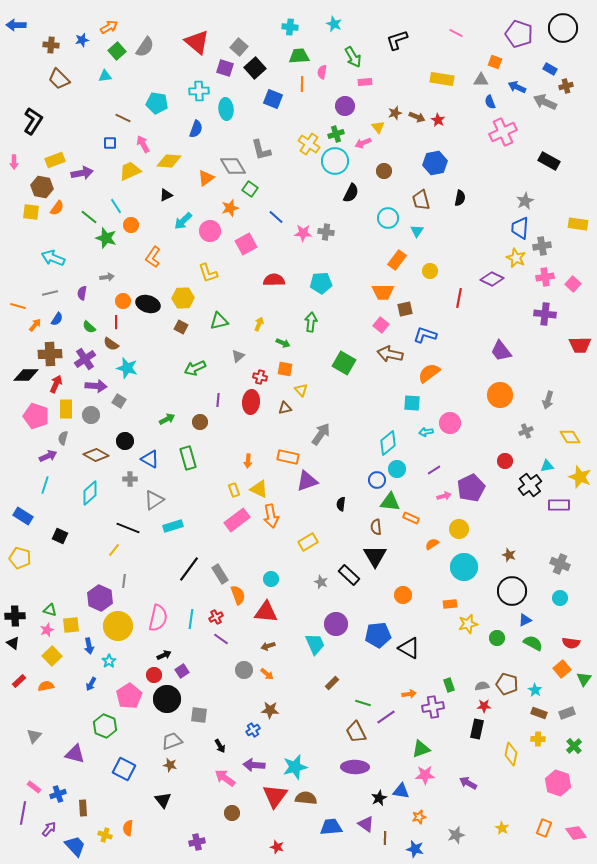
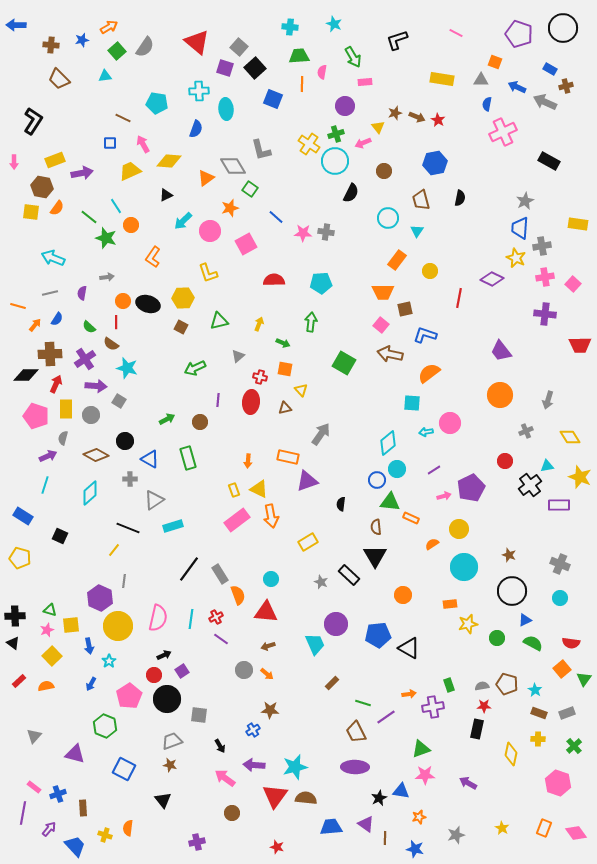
blue semicircle at (490, 102): moved 3 px left, 2 px down; rotated 32 degrees clockwise
